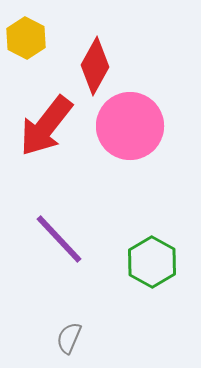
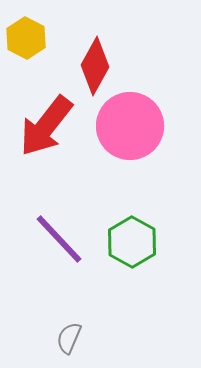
green hexagon: moved 20 px left, 20 px up
